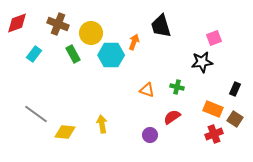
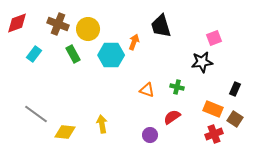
yellow circle: moved 3 px left, 4 px up
